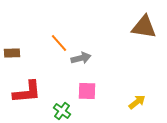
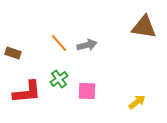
brown rectangle: moved 1 px right; rotated 21 degrees clockwise
gray arrow: moved 6 px right, 13 px up
green cross: moved 3 px left, 32 px up; rotated 18 degrees clockwise
